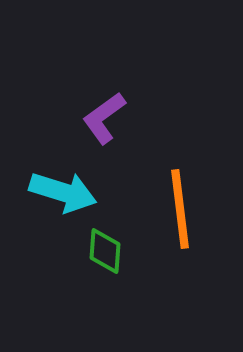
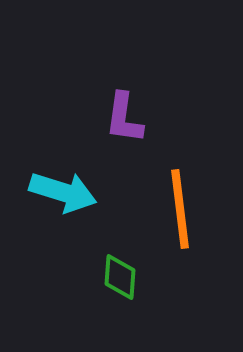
purple L-shape: moved 20 px right; rotated 46 degrees counterclockwise
green diamond: moved 15 px right, 26 px down
